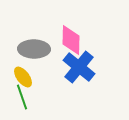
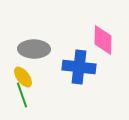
pink diamond: moved 32 px right
blue cross: rotated 32 degrees counterclockwise
green line: moved 2 px up
